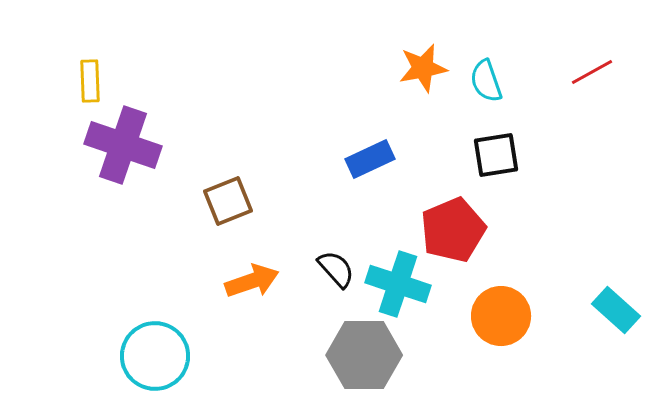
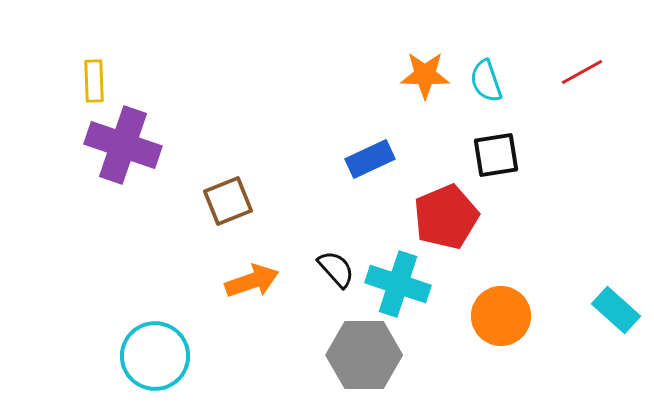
orange star: moved 2 px right, 7 px down; rotated 12 degrees clockwise
red line: moved 10 px left
yellow rectangle: moved 4 px right
red pentagon: moved 7 px left, 13 px up
